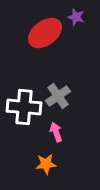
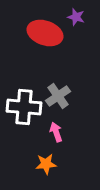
red ellipse: rotated 56 degrees clockwise
